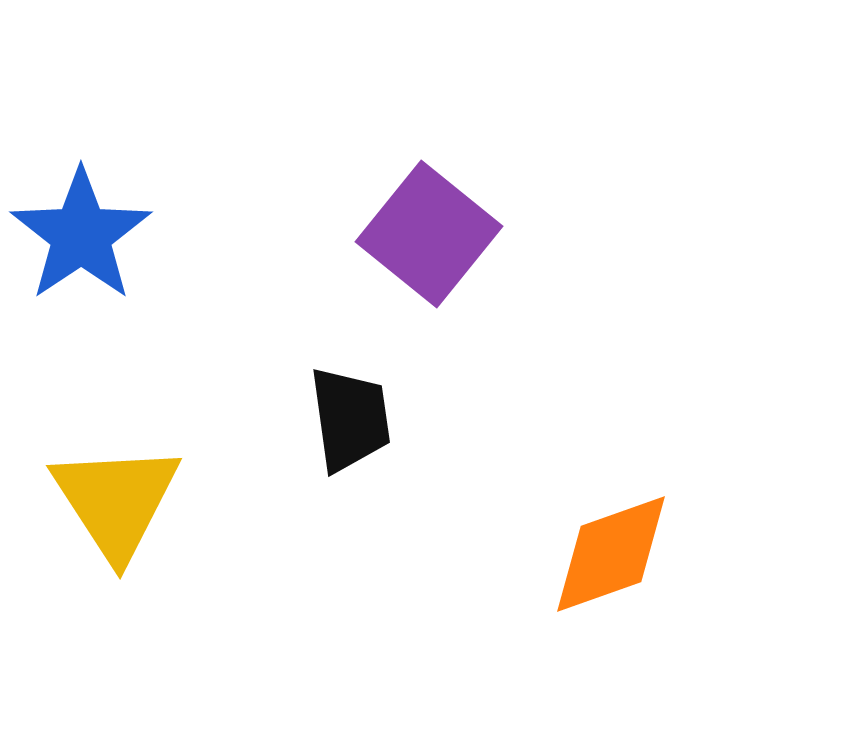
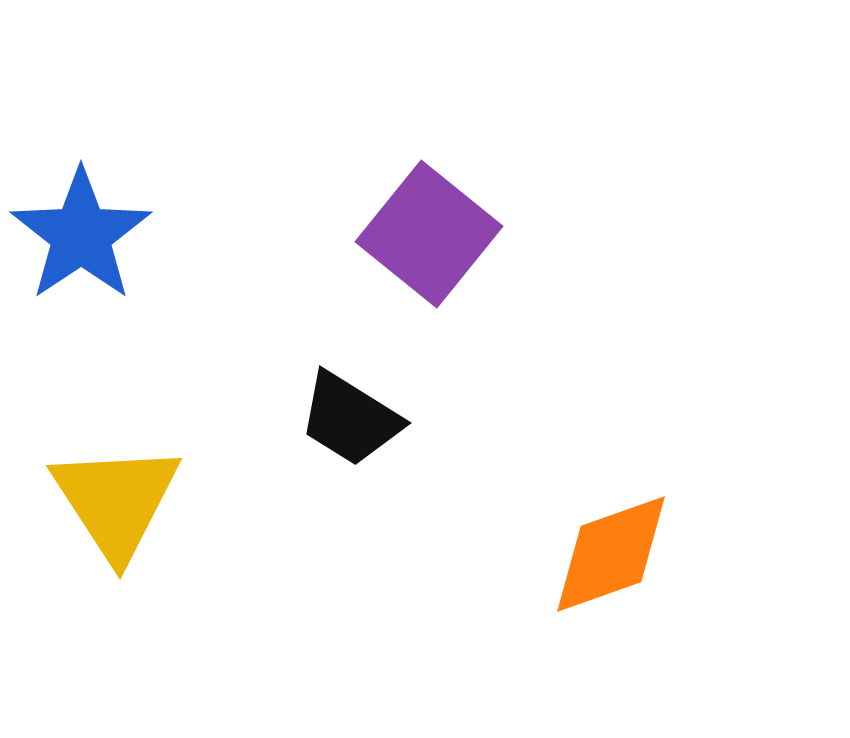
black trapezoid: rotated 130 degrees clockwise
